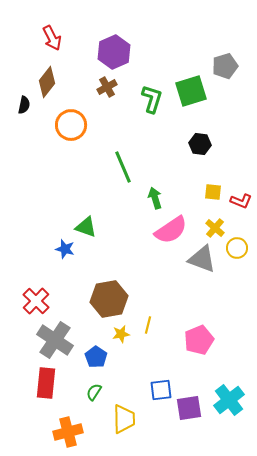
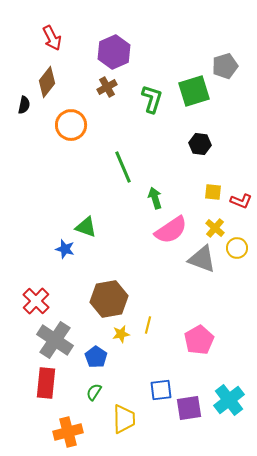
green square: moved 3 px right
pink pentagon: rotated 8 degrees counterclockwise
